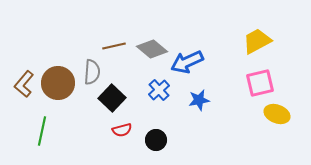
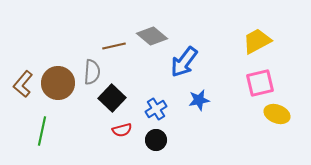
gray diamond: moved 13 px up
blue arrow: moved 3 px left; rotated 28 degrees counterclockwise
brown L-shape: moved 1 px left
blue cross: moved 3 px left, 19 px down; rotated 10 degrees clockwise
